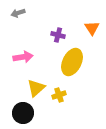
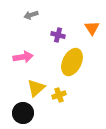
gray arrow: moved 13 px right, 2 px down
